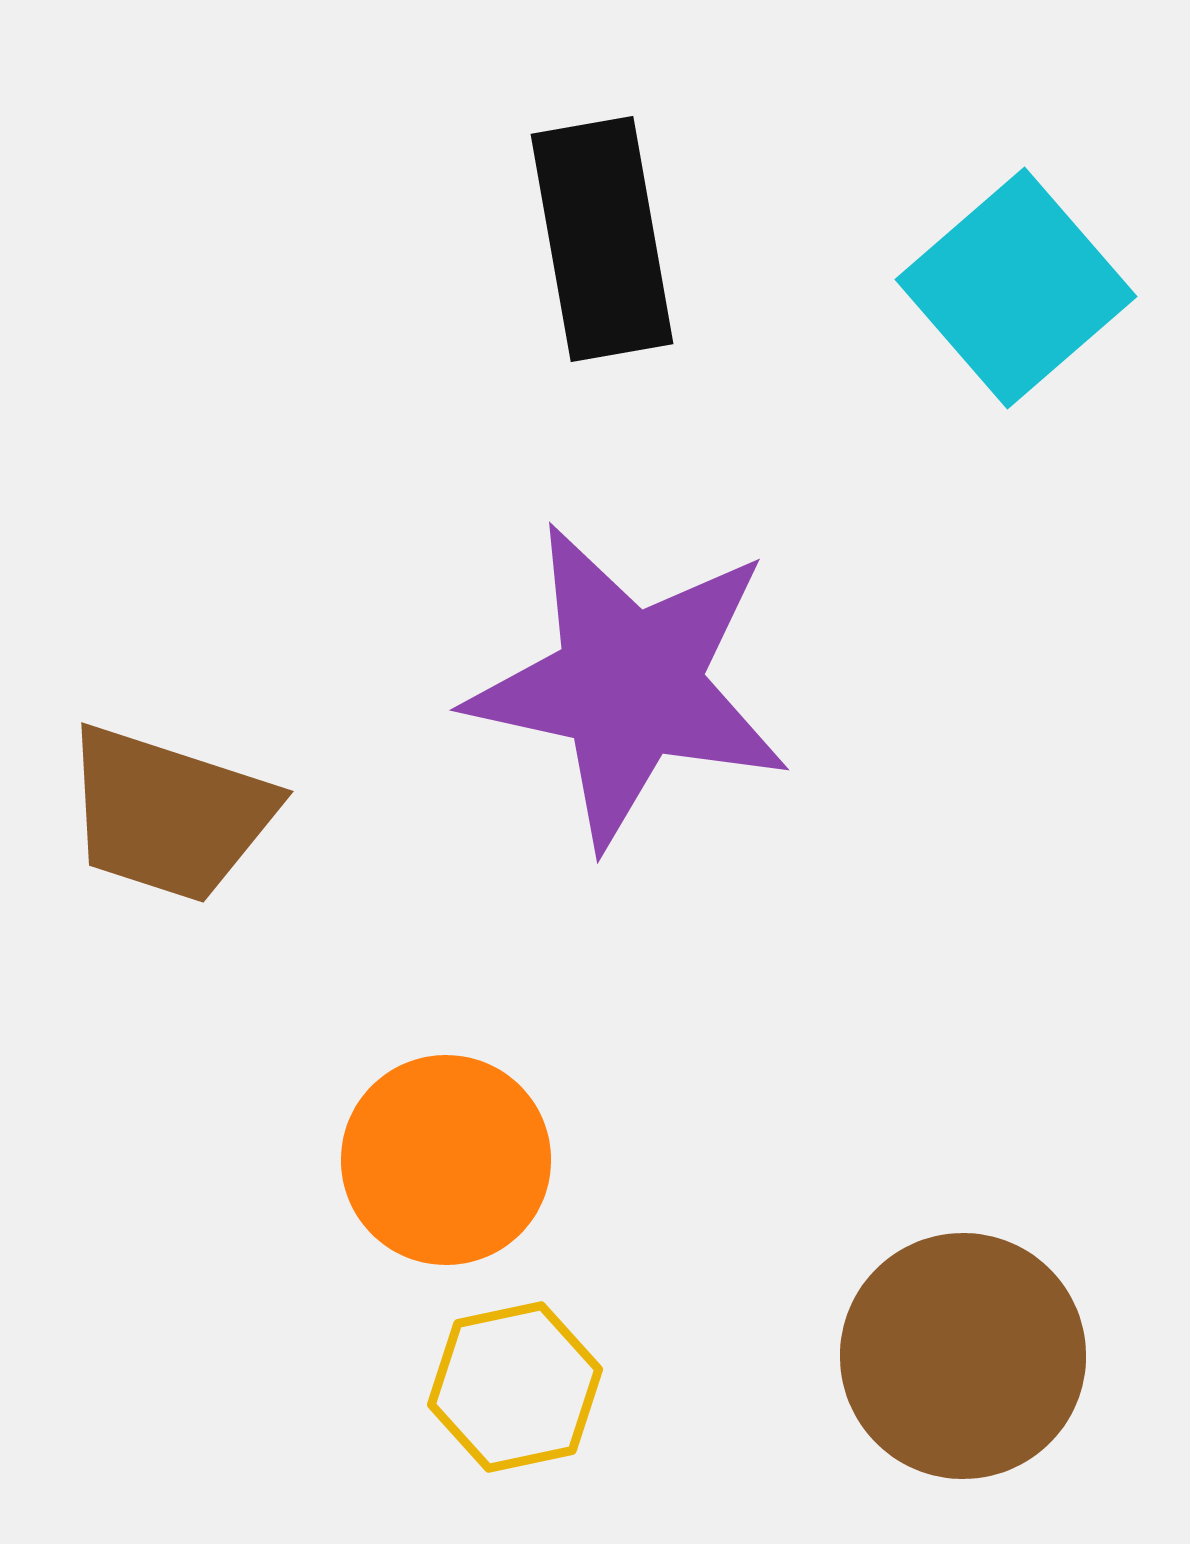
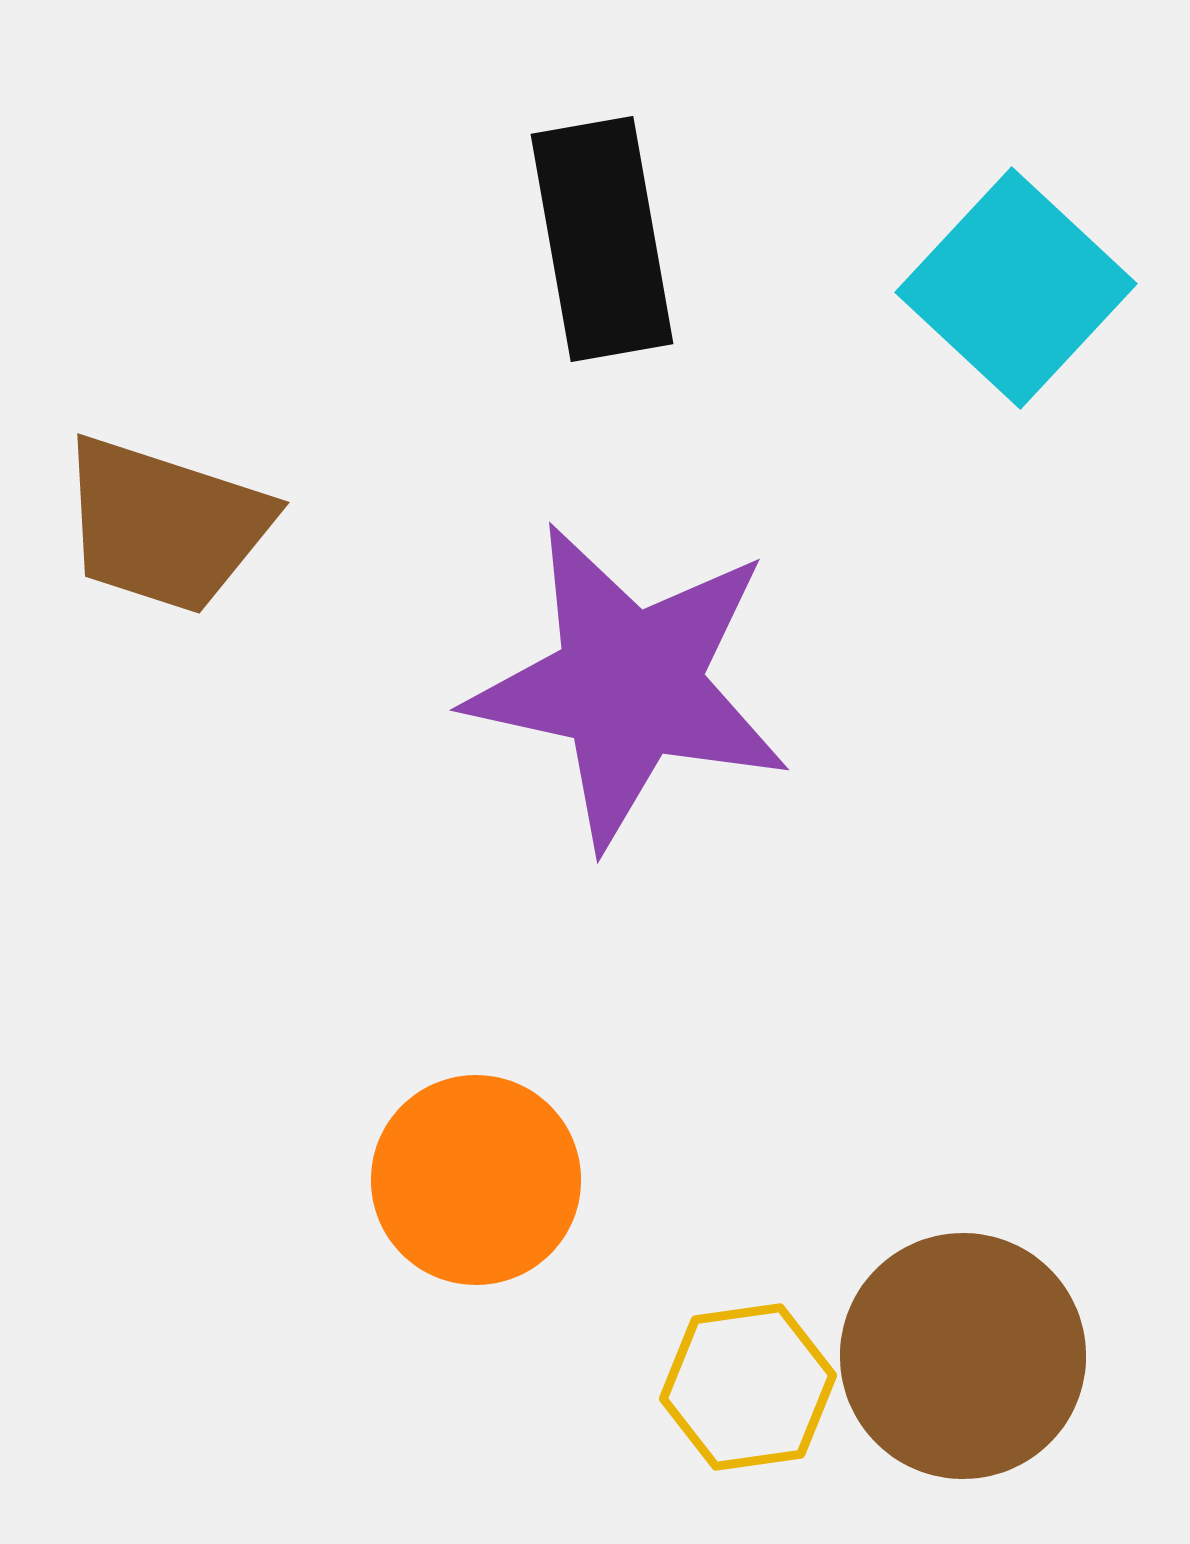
cyan square: rotated 6 degrees counterclockwise
brown trapezoid: moved 4 px left, 289 px up
orange circle: moved 30 px right, 20 px down
yellow hexagon: moved 233 px right; rotated 4 degrees clockwise
